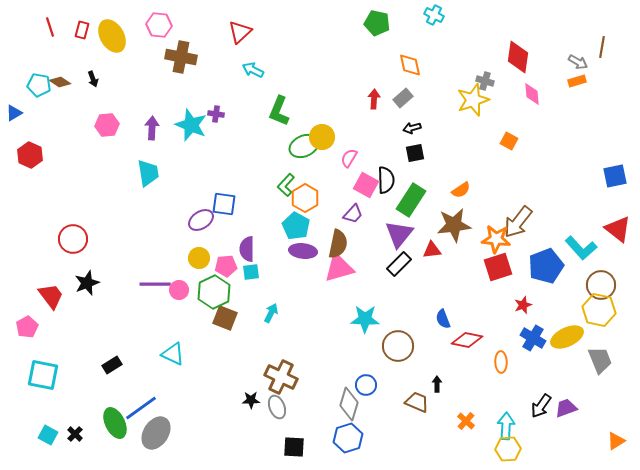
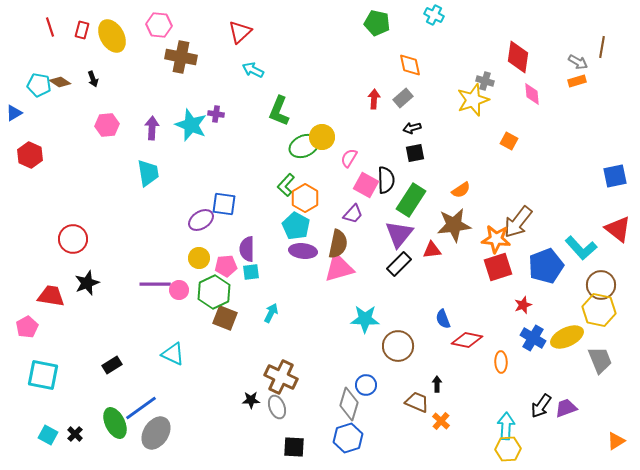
red trapezoid at (51, 296): rotated 44 degrees counterclockwise
orange cross at (466, 421): moved 25 px left
